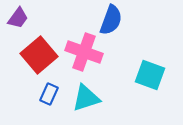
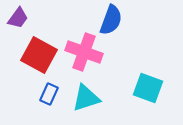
red square: rotated 21 degrees counterclockwise
cyan square: moved 2 px left, 13 px down
